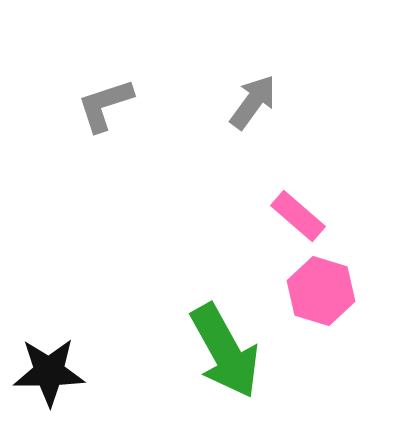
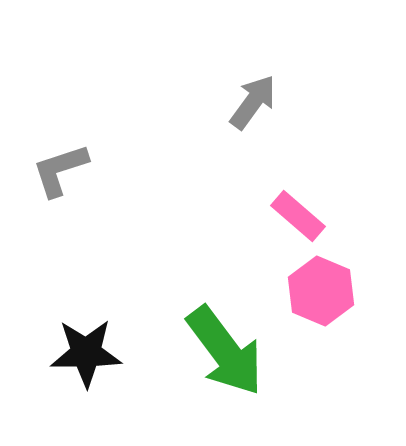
gray L-shape: moved 45 px left, 65 px down
pink hexagon: rotated 6 degrees clockwise
green arrow: rotated 8 degrees counterclockwise
black star: moved 37 px right, 19 px up
